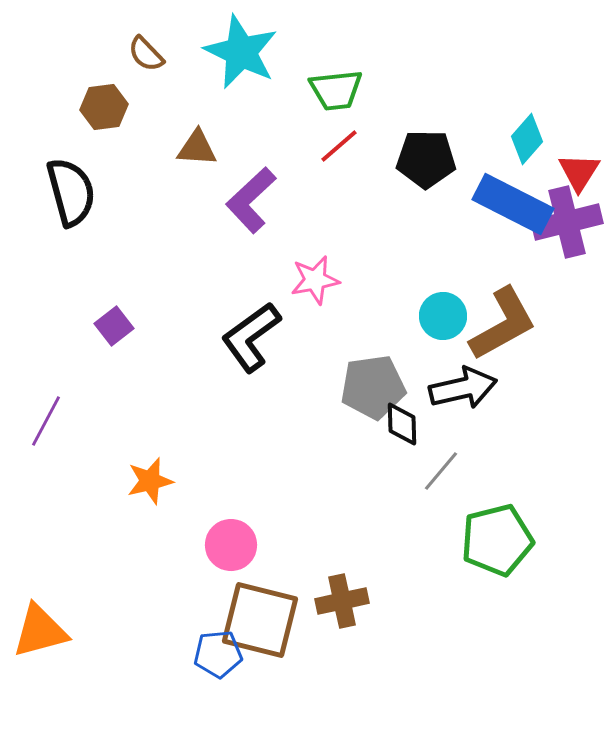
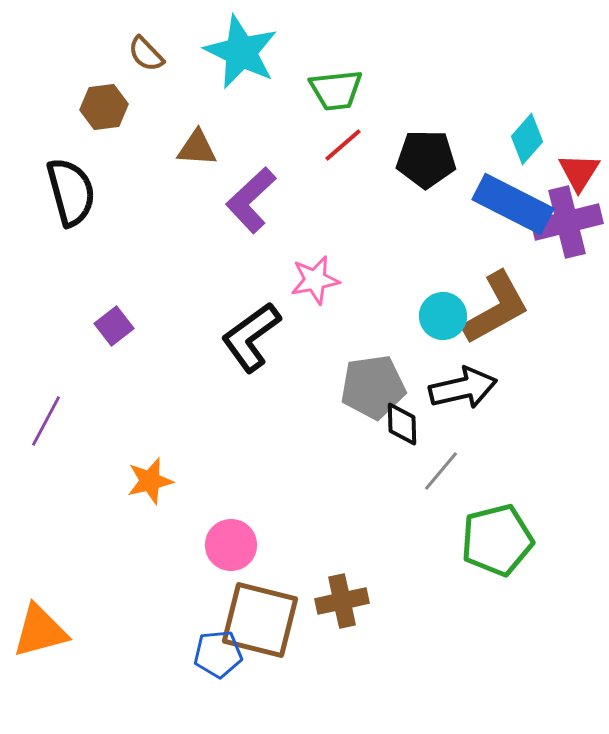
red line: moved 4 px right, 1 px up
brown L-shape: moved 7 px left, 16 px up
